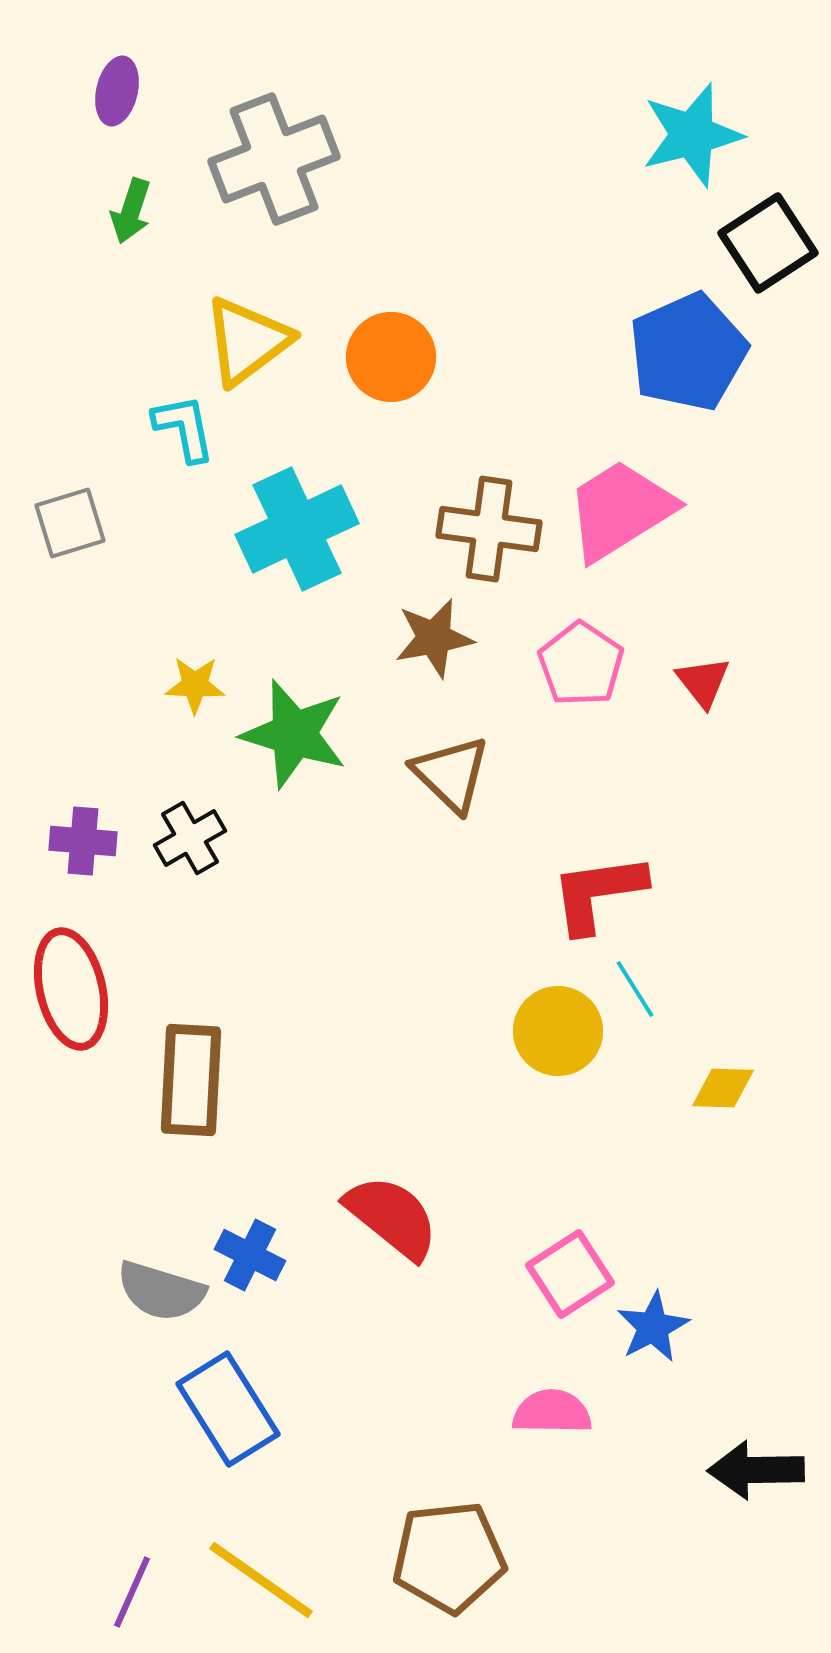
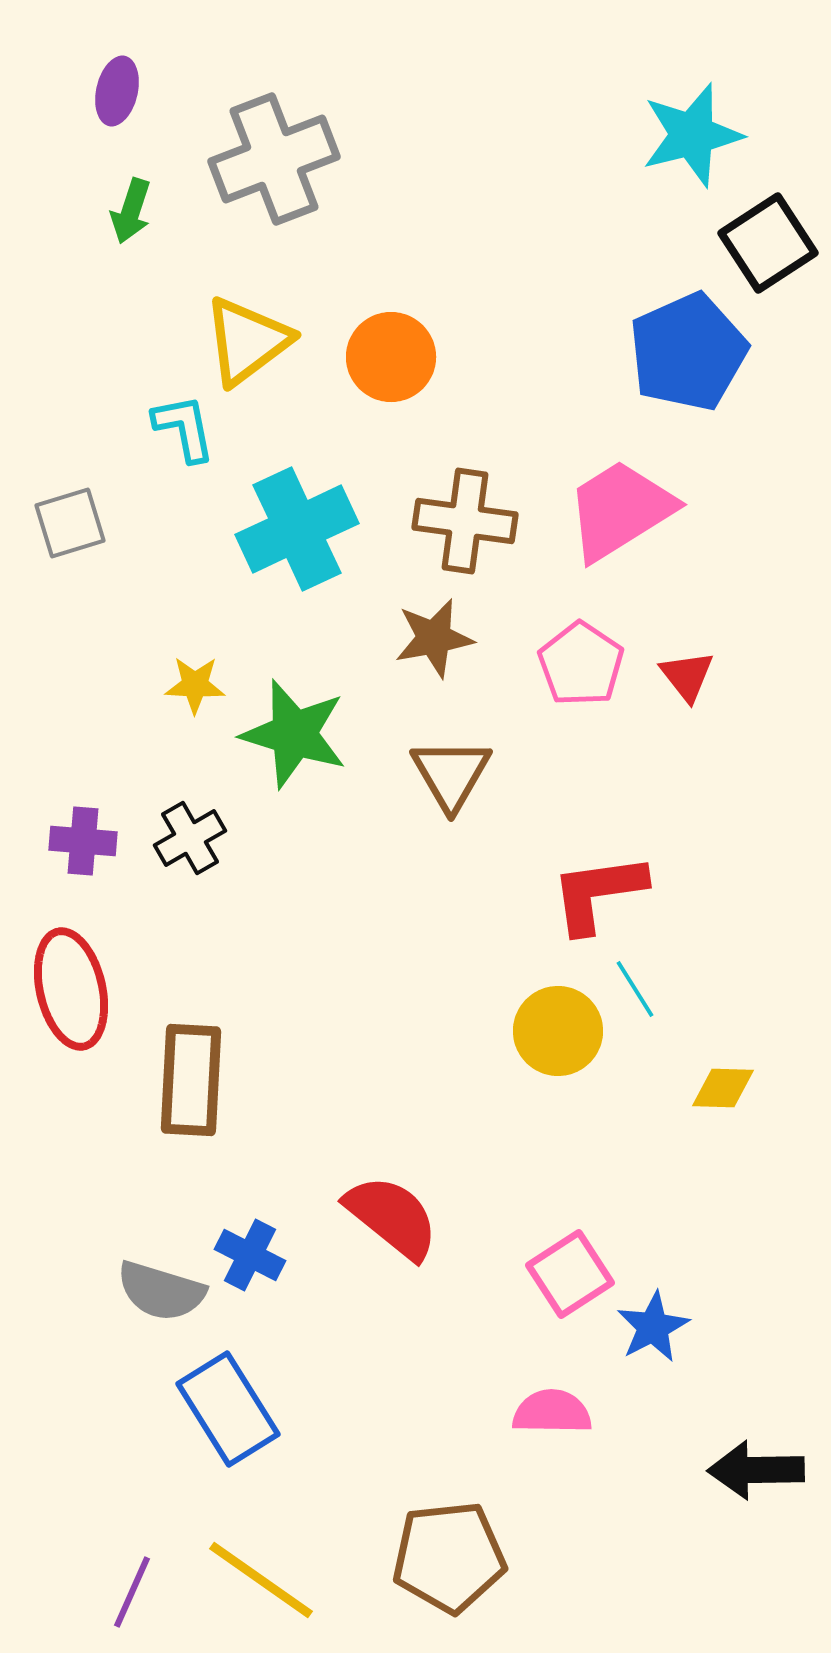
brown cross: moved 24 px left, 8 px up
red triangle: moved 16 px left, 6 px up
brown triangle: rotated 16 degrees clockwise
